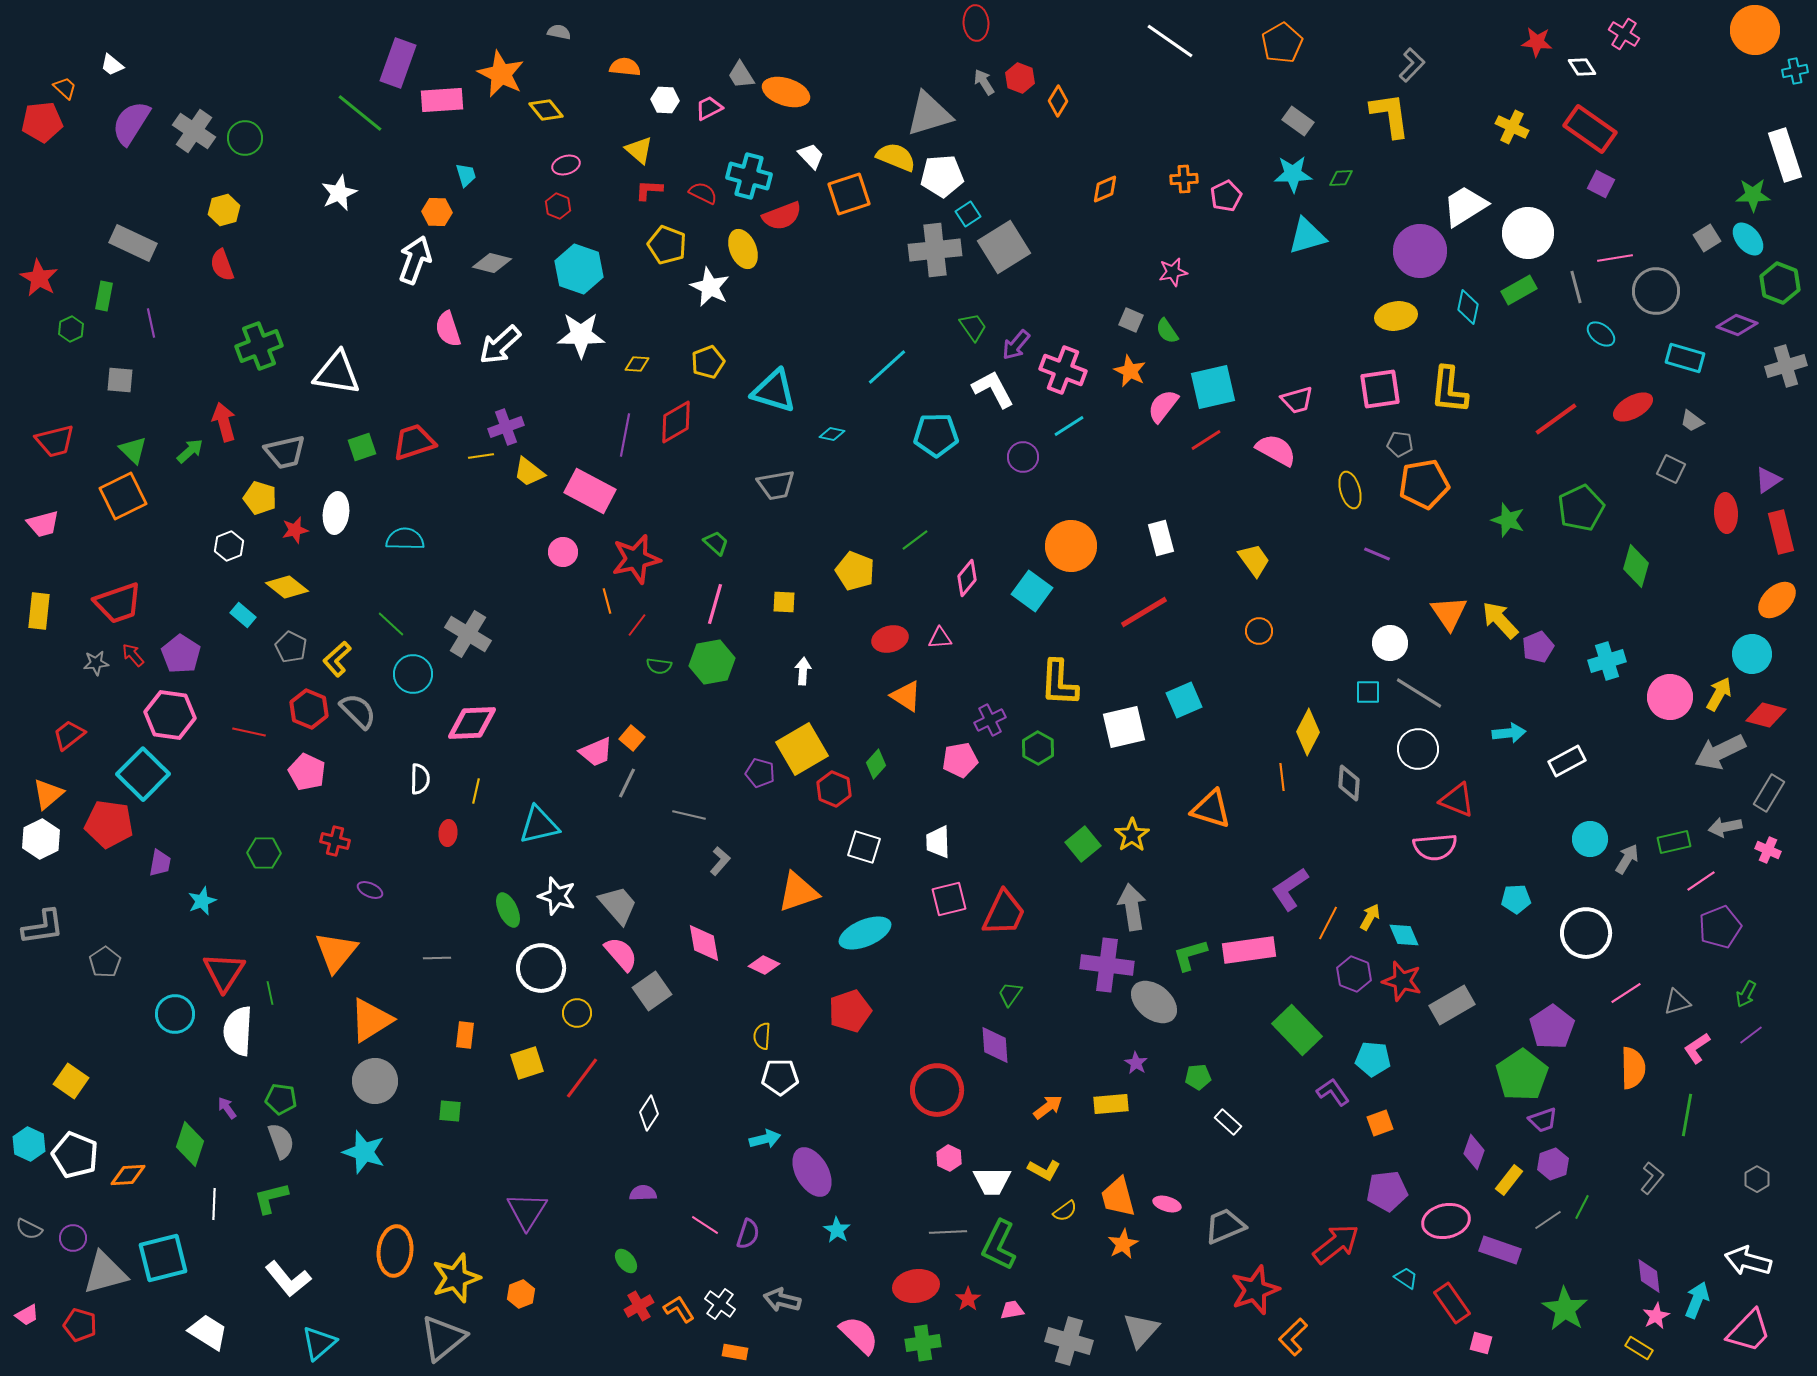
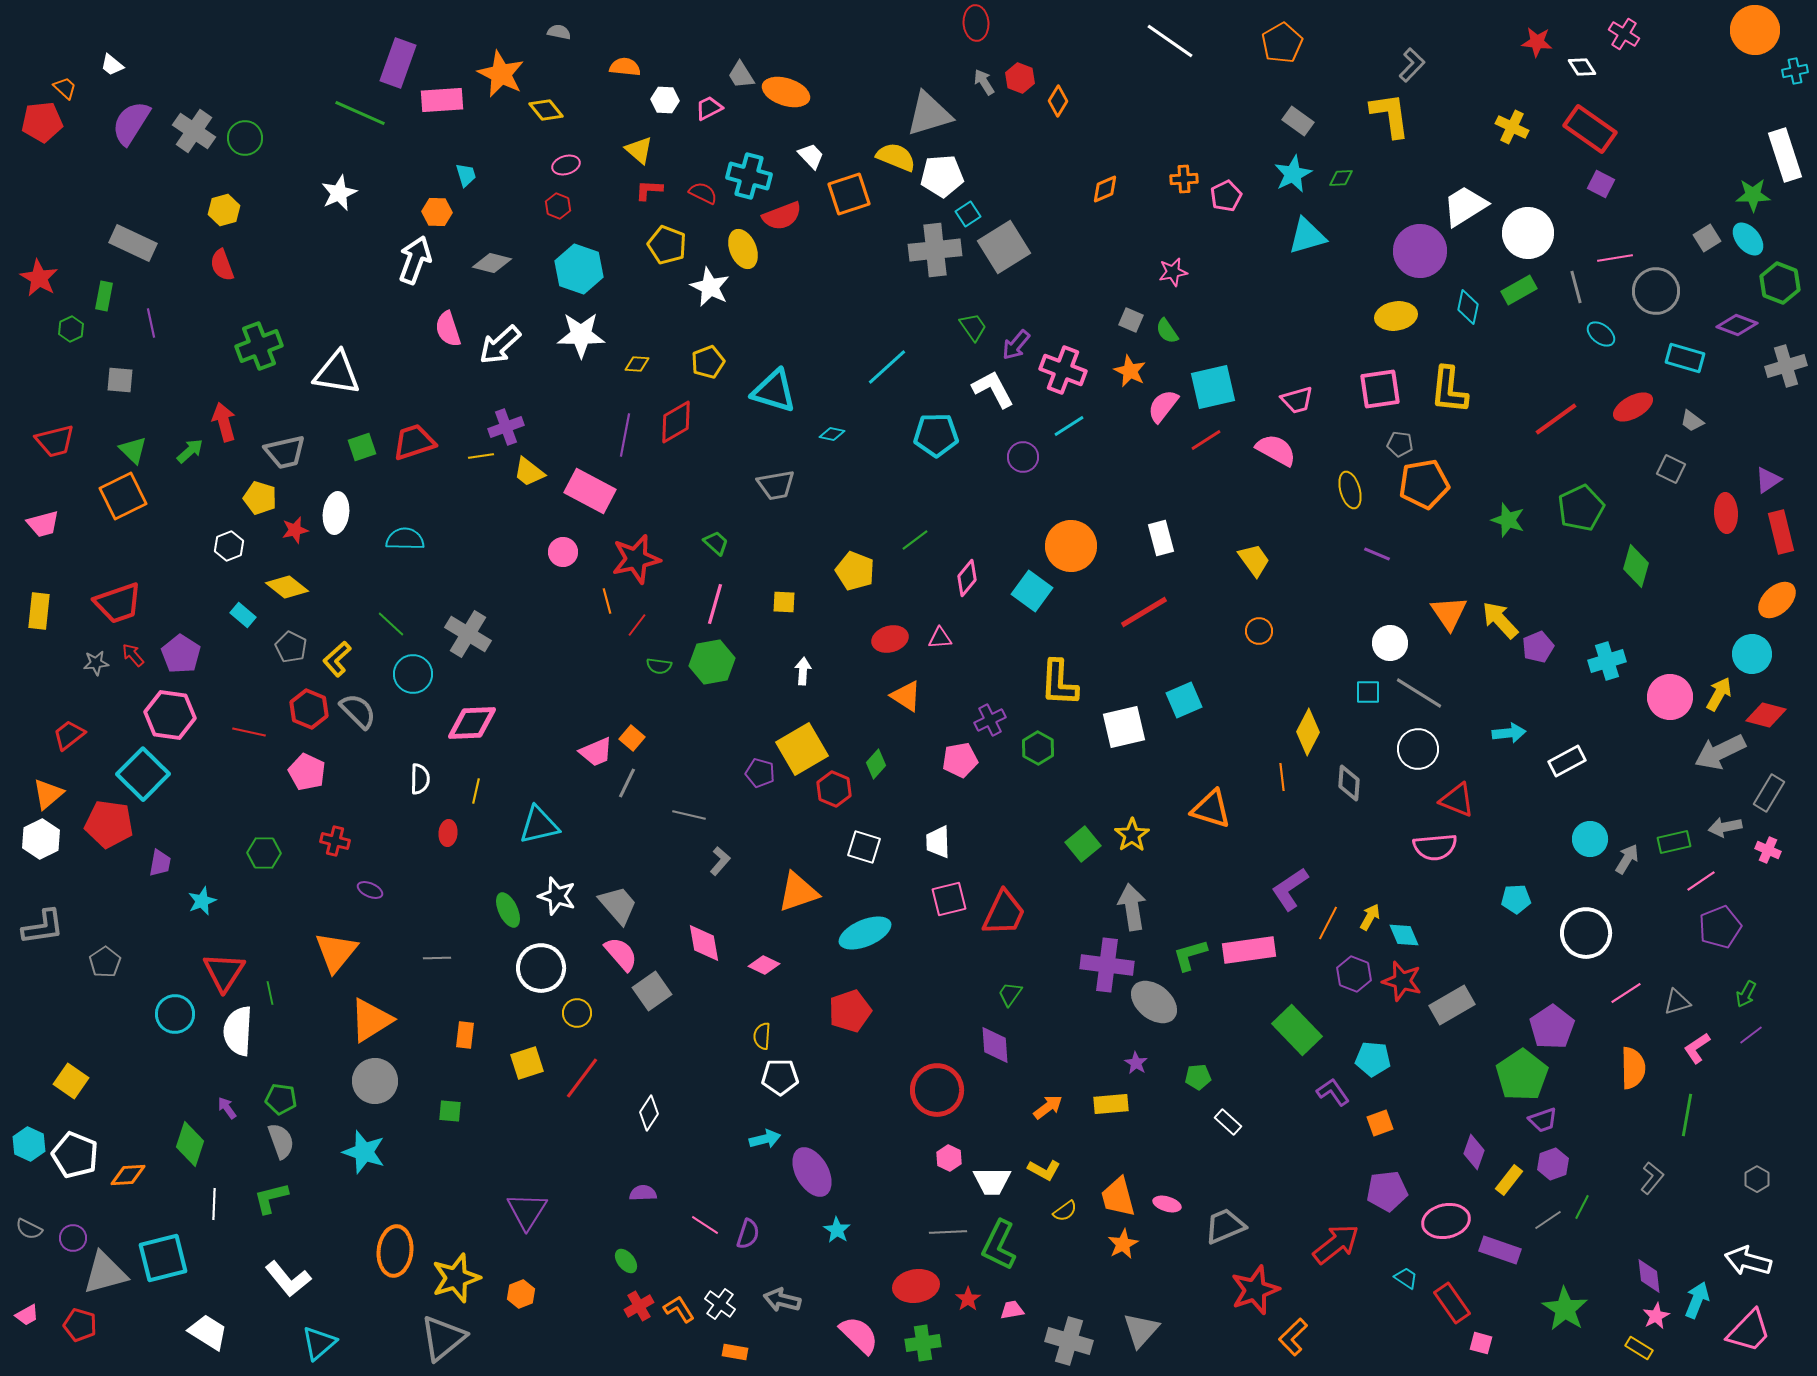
green line at (360, 113): rotated 15 degrees counterclockwise
cyan star at (1293, 174): rotated 24 degrees counterclockwise
